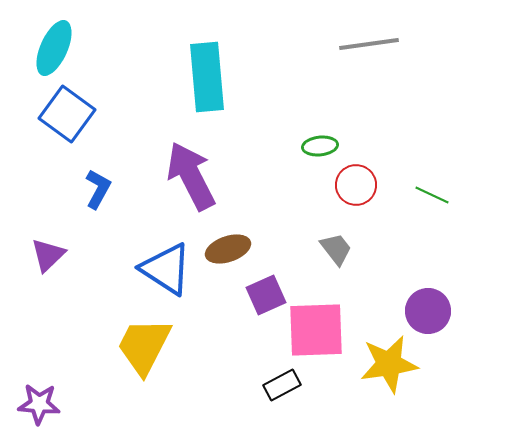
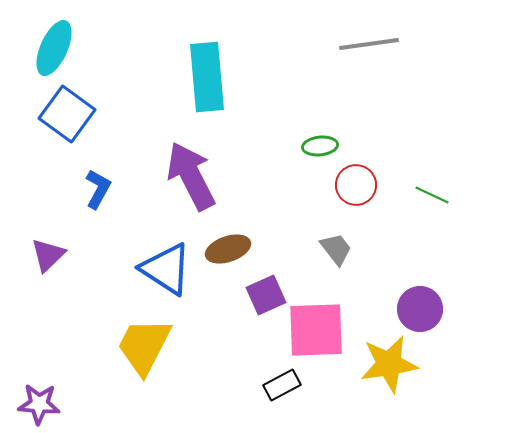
purple circle: moved 8 px left, 2 px up
